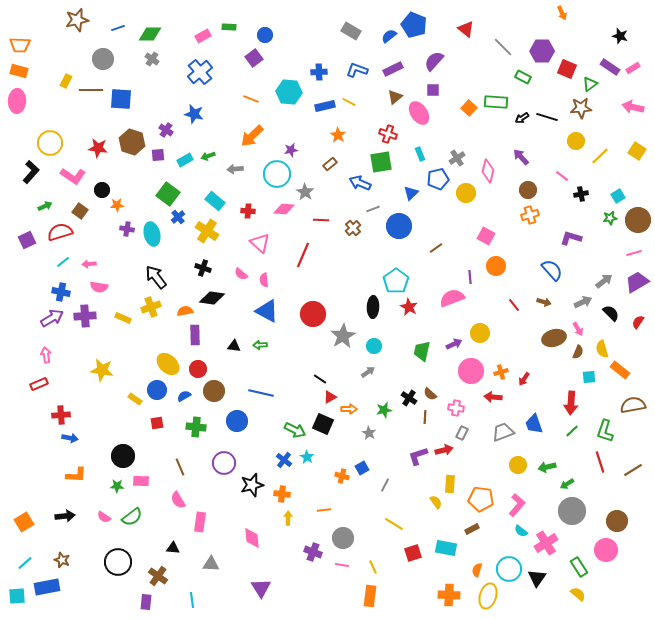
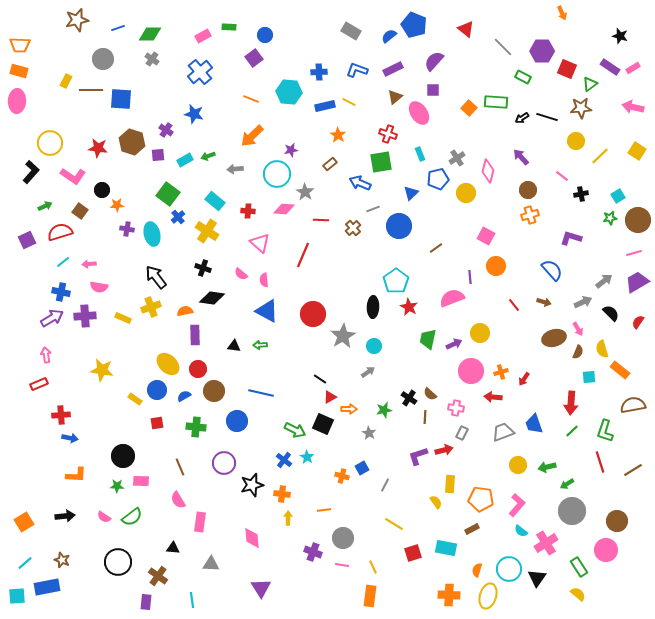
green trapezoid at (422, 351): moved 6 px right, 12 px up
